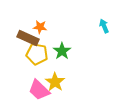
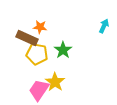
cyan arrow: rotated 48 degrees clockwise
brown rectangle: moved 1 px left
green star: moved 1 px right, 1 px up
pink trapezoid: rotated 80 degrees clockwise
